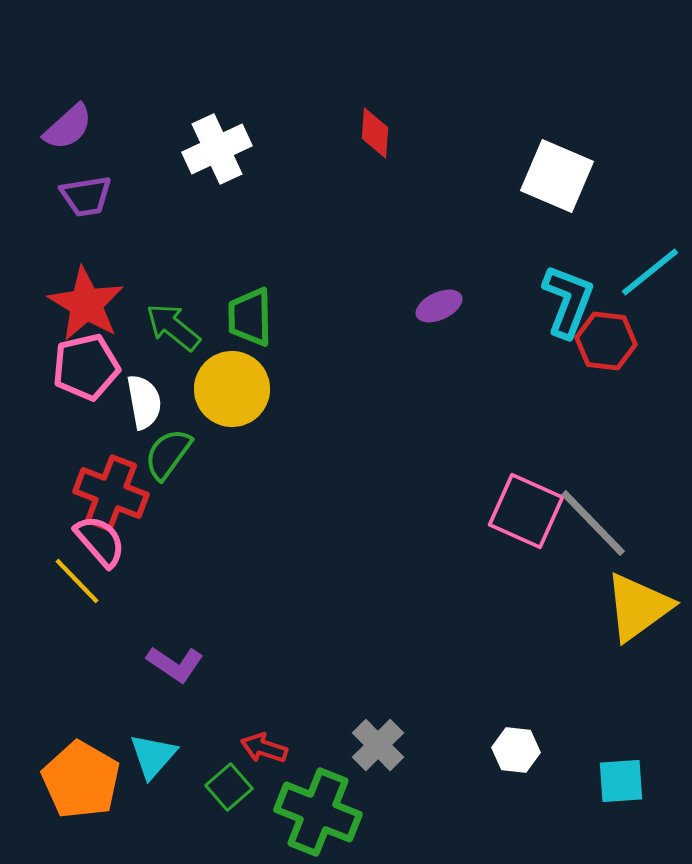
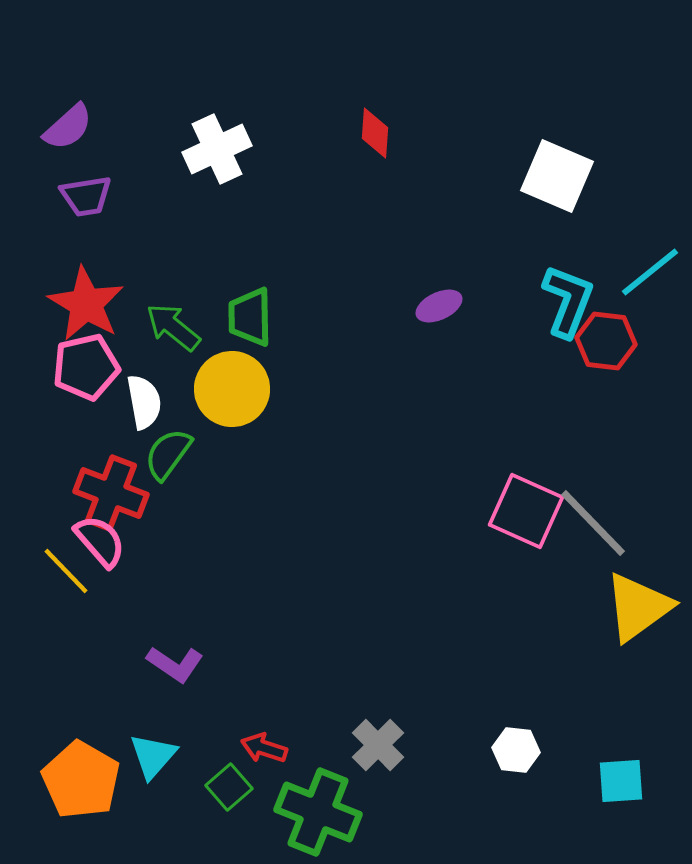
yellow line: moved 11 px left, 10 px up
